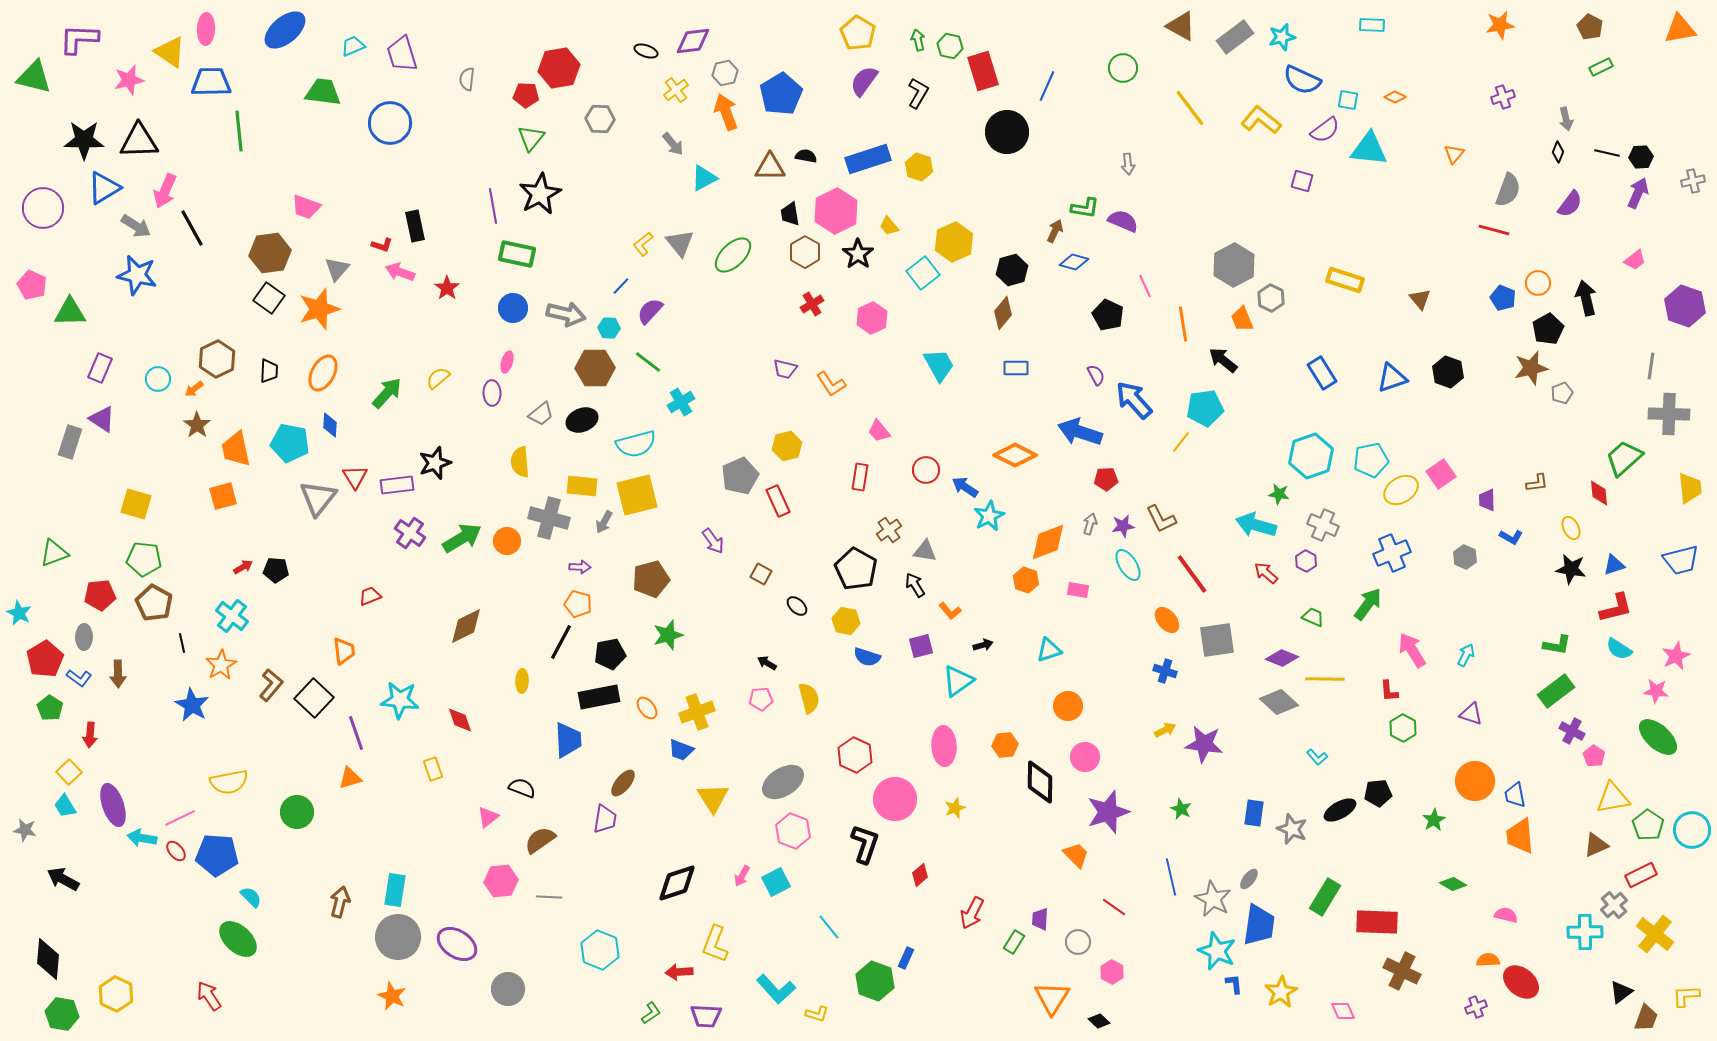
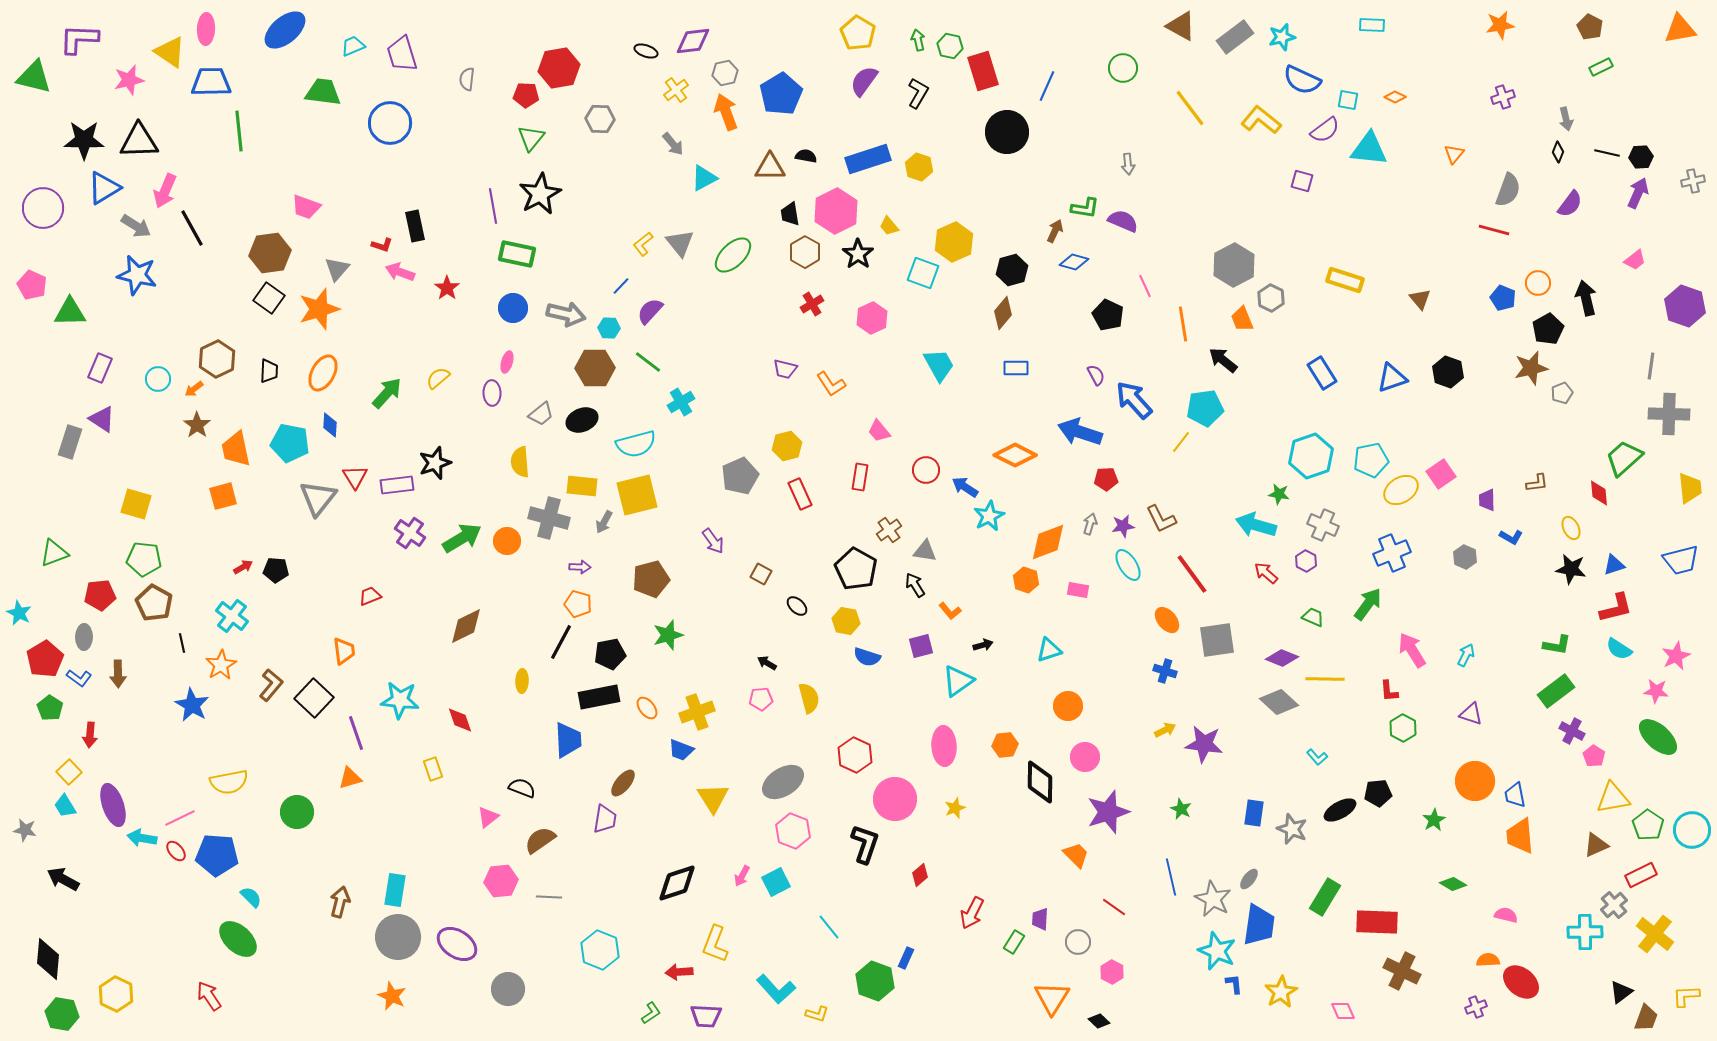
cyan square at (923, 273): rotated 32 degrees counterclockwise
red rectangle at (778, 501): moved 22 px right, 7 px up
